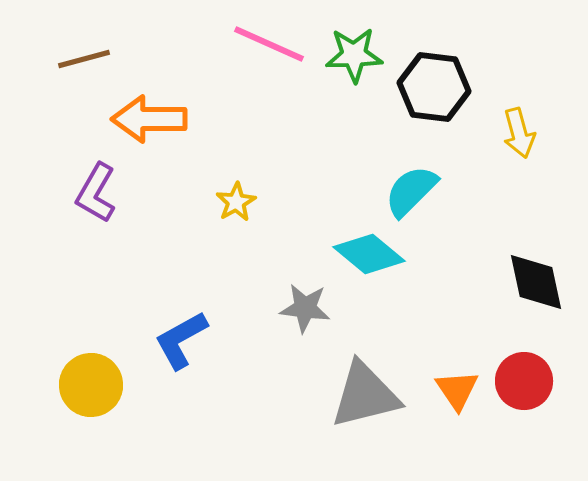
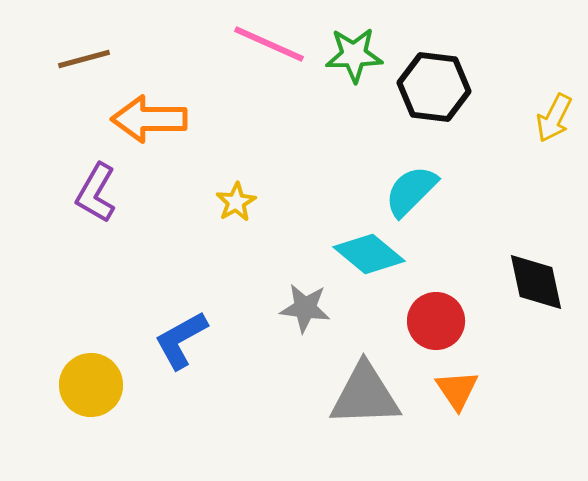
yellow arrow: moved 35 px right, 15 px up; rotated 42 degrees clockwise
red circle: moved 88 px left, 60 px up
gray triangle: rotated 12 degrees clockwise
